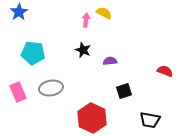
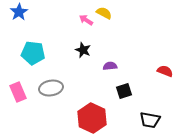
pink arrow: rotated 64 degrees counterclockwise
purple semicircle: moved 5 px down
